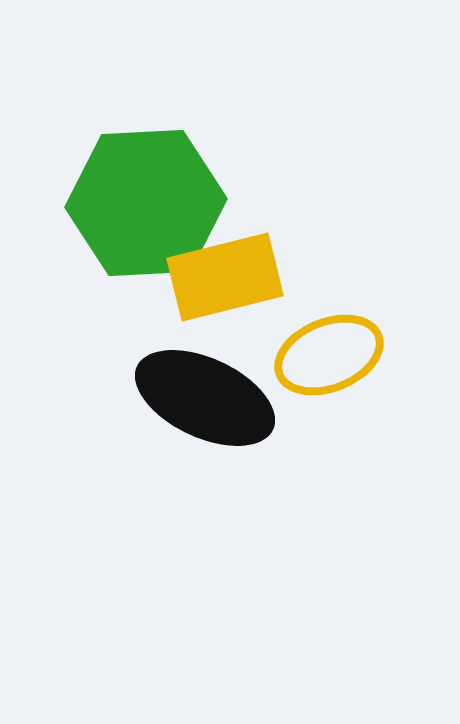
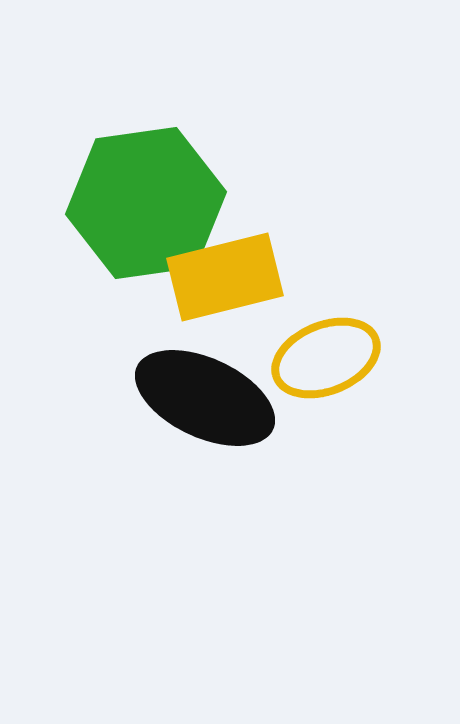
green hexagon: rotated 5 degrees counterclockwise
yellow ellipse: moved 3 px left, 3 px down
